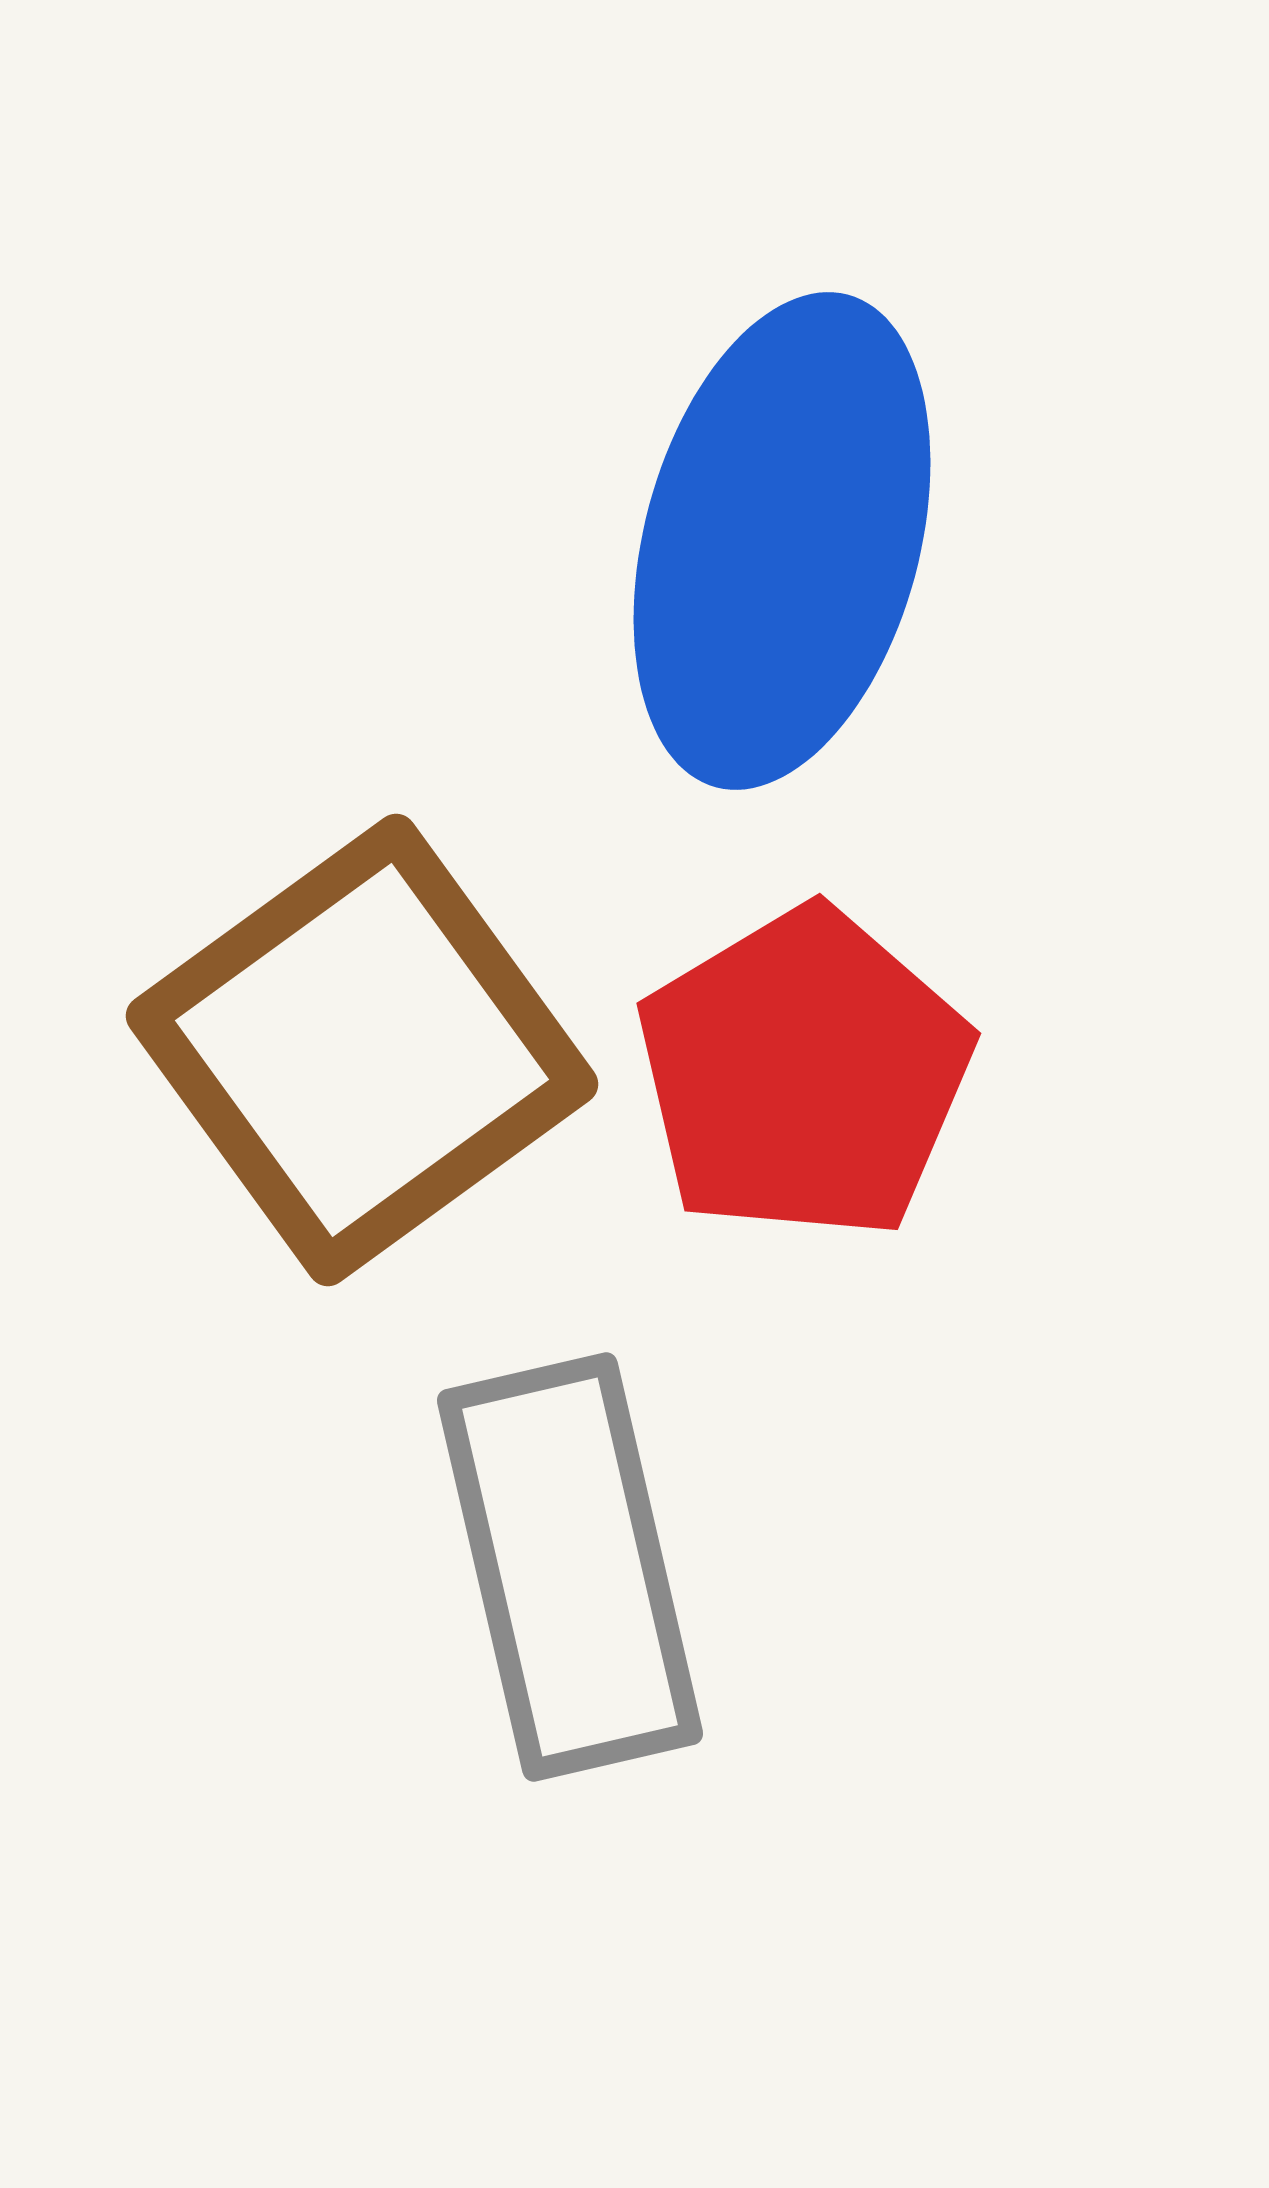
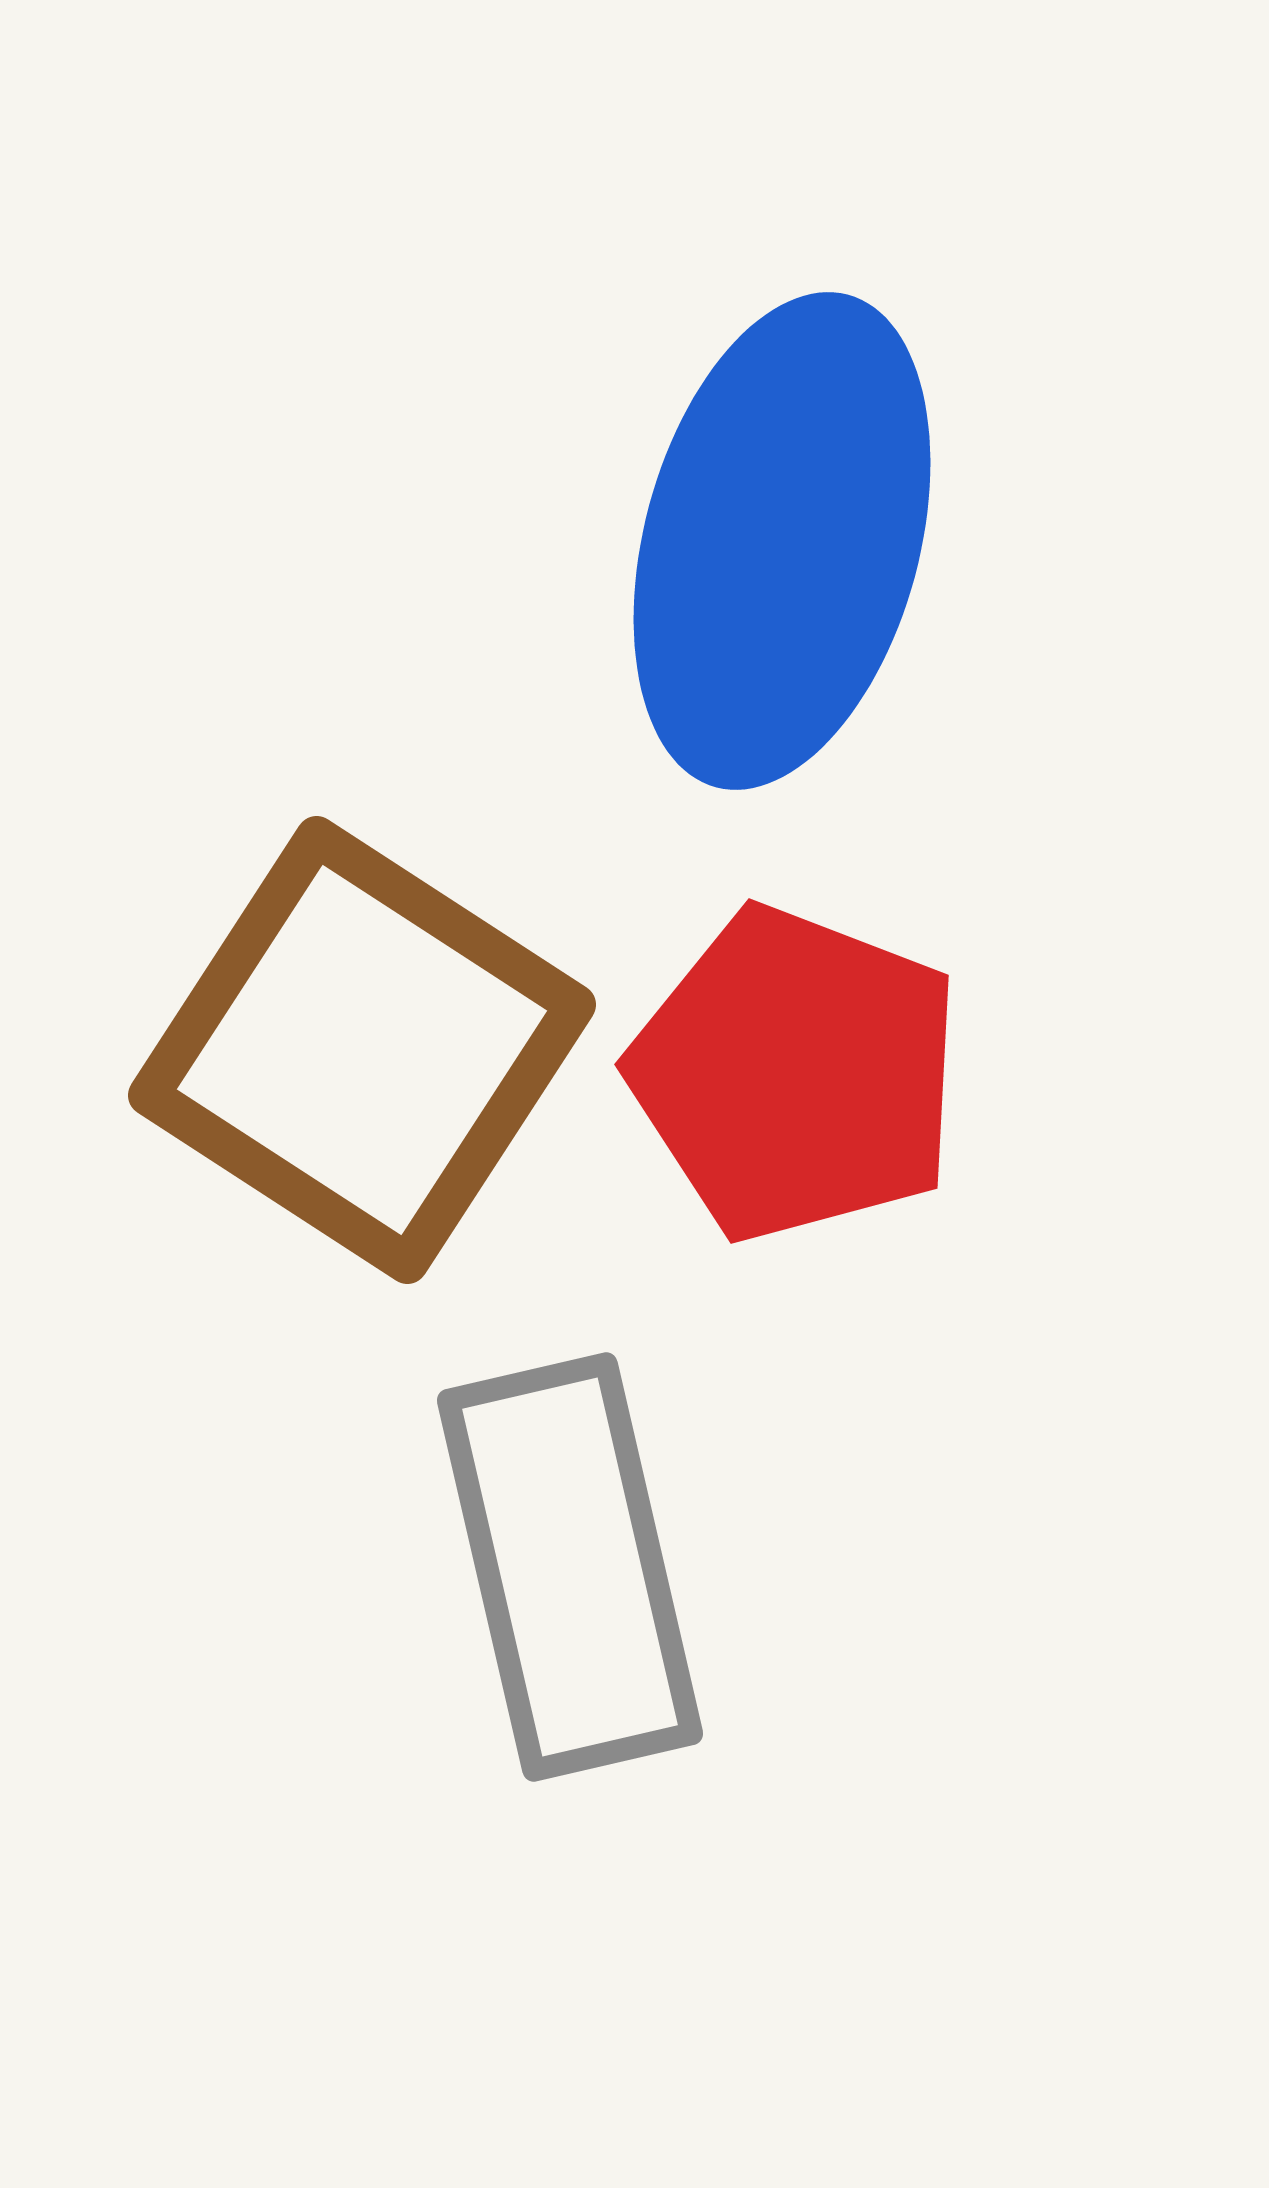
brown square: rotated 21 degrees counterclockwise
red pentagon: moved 8 px left; rotated 20 degrees counterclockwise
